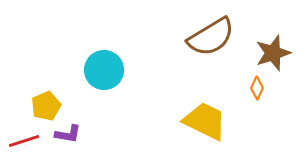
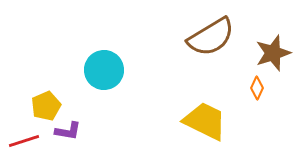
purple L-shape: moved 3 px up
